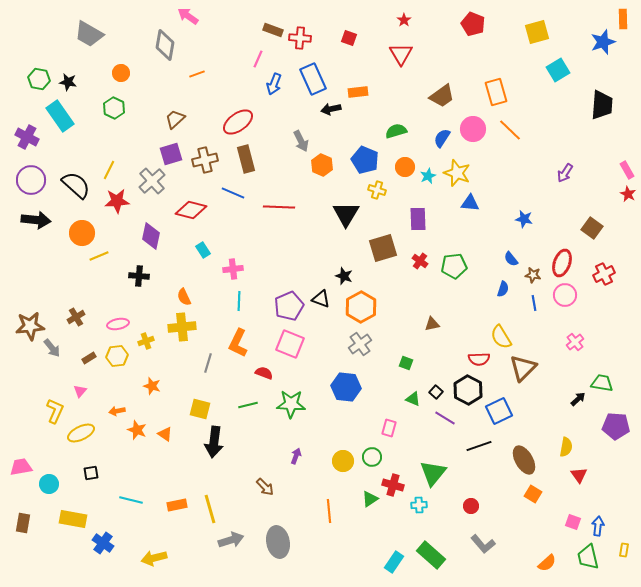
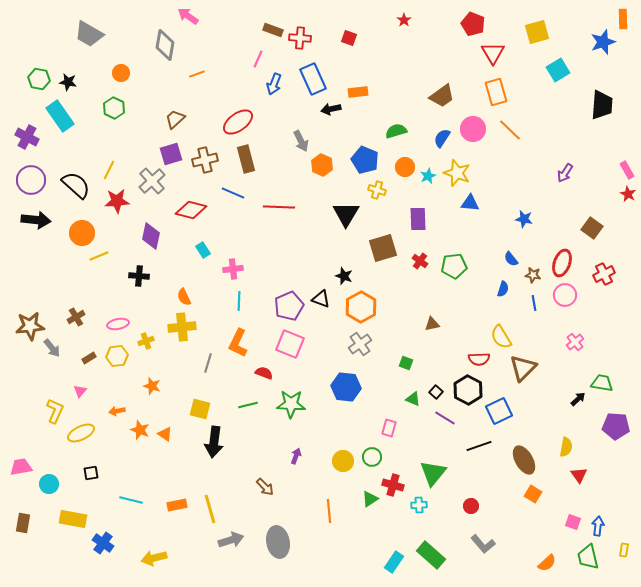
red triangle at (401, 54): moved 92 px right, 1 px up
orange star at (137, 430): moved 3 px right
